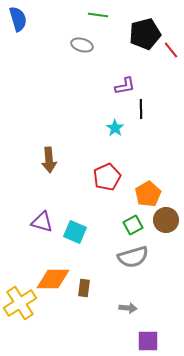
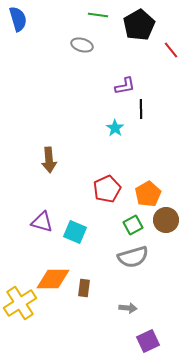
black pentagon: moved 6 px left, 9 px up; rotated 16 degrees counterclockwise
red pentagon: moved 12 px down
purple square: rotated 25 degrees counterclockwise
